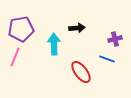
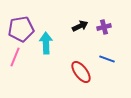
black arrow: moved 3 px right, 2 px up; rotated 21 degrees counterclockwise
purple cross: moved 11 px left, 12 px up
cyan arrow: moved 8 px left, 1 px up
